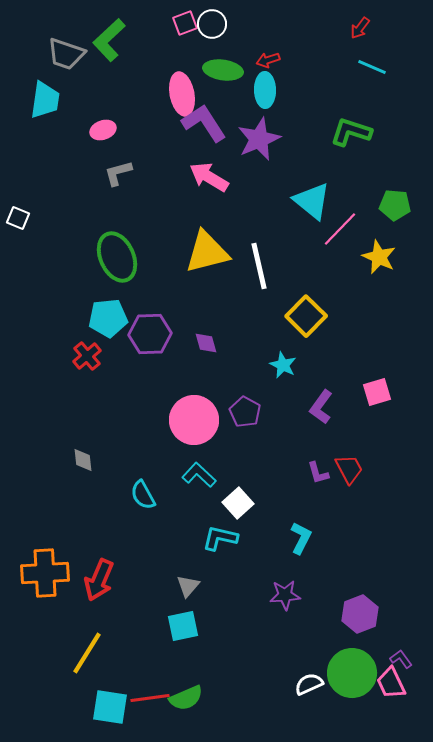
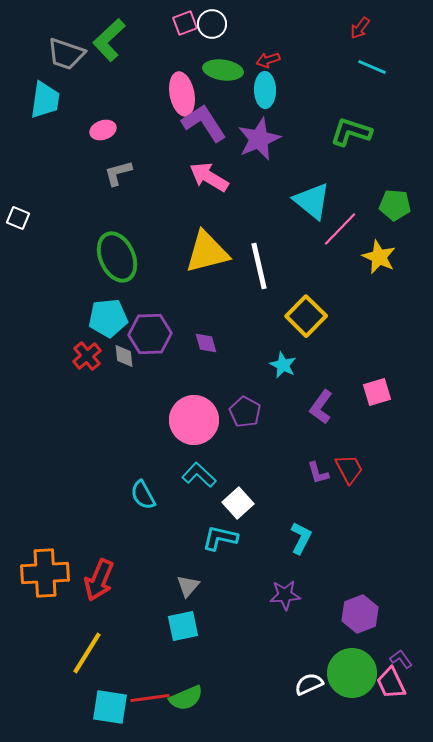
gray diamond at (83, 460): moved 41 px right, 104 px up
